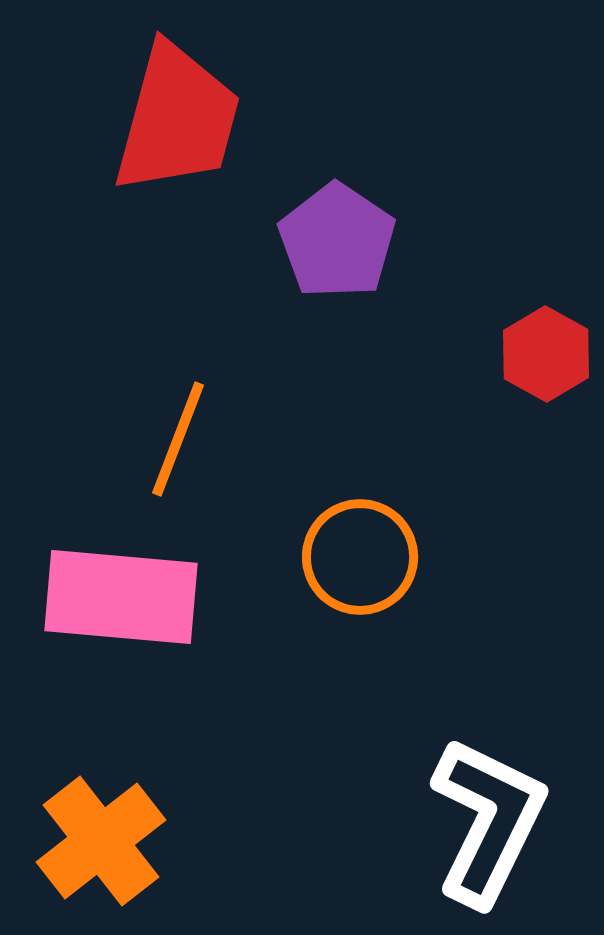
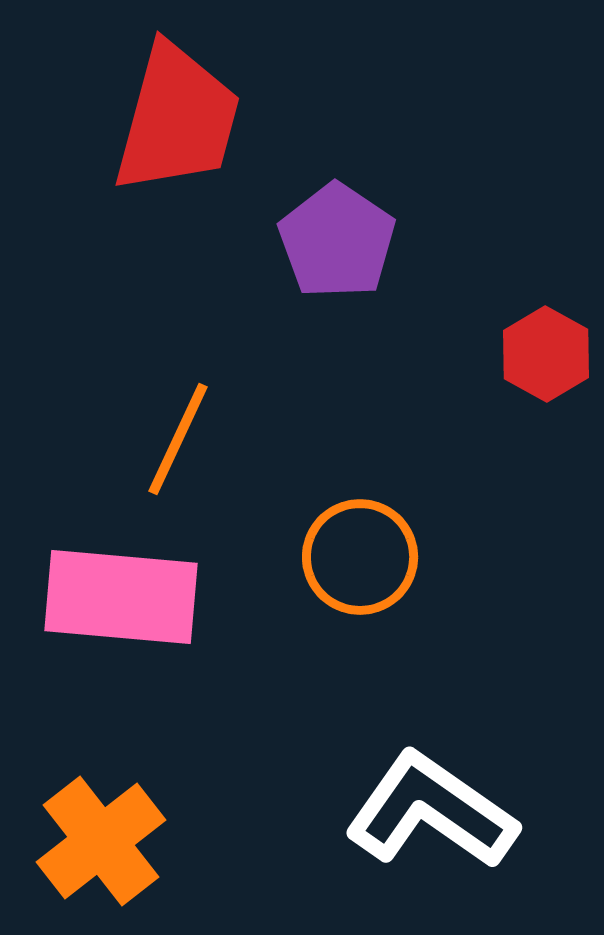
orange line: rotated 4 degrees clockwise
white L-shape: moved 57 px left, 10 px up; rotated 81 degrees counterclockwise
